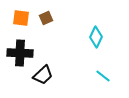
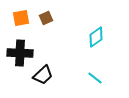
orange square: rotated 18 degrees counterclockwise
cyan diamond: rotated 30 degrees clockwise
cyan line: moved 8 px left, 2 px down
